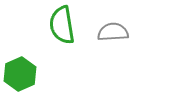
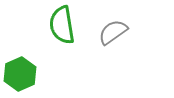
gray semicircle: rotated 32 degrees counterclockwise
